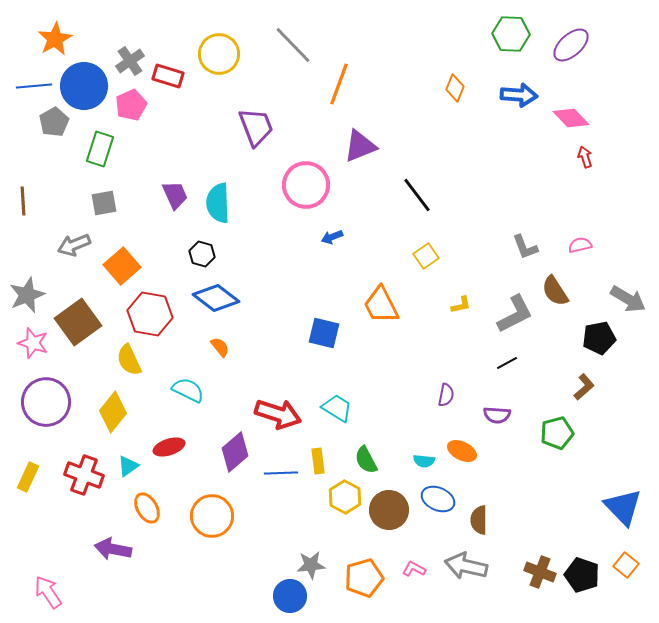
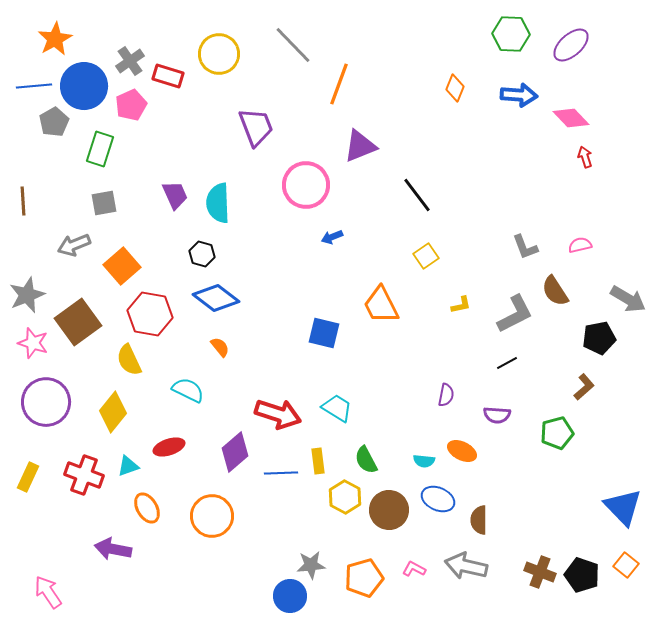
cyan triangle at (128, 466): rotated 15 degrees clockwise
